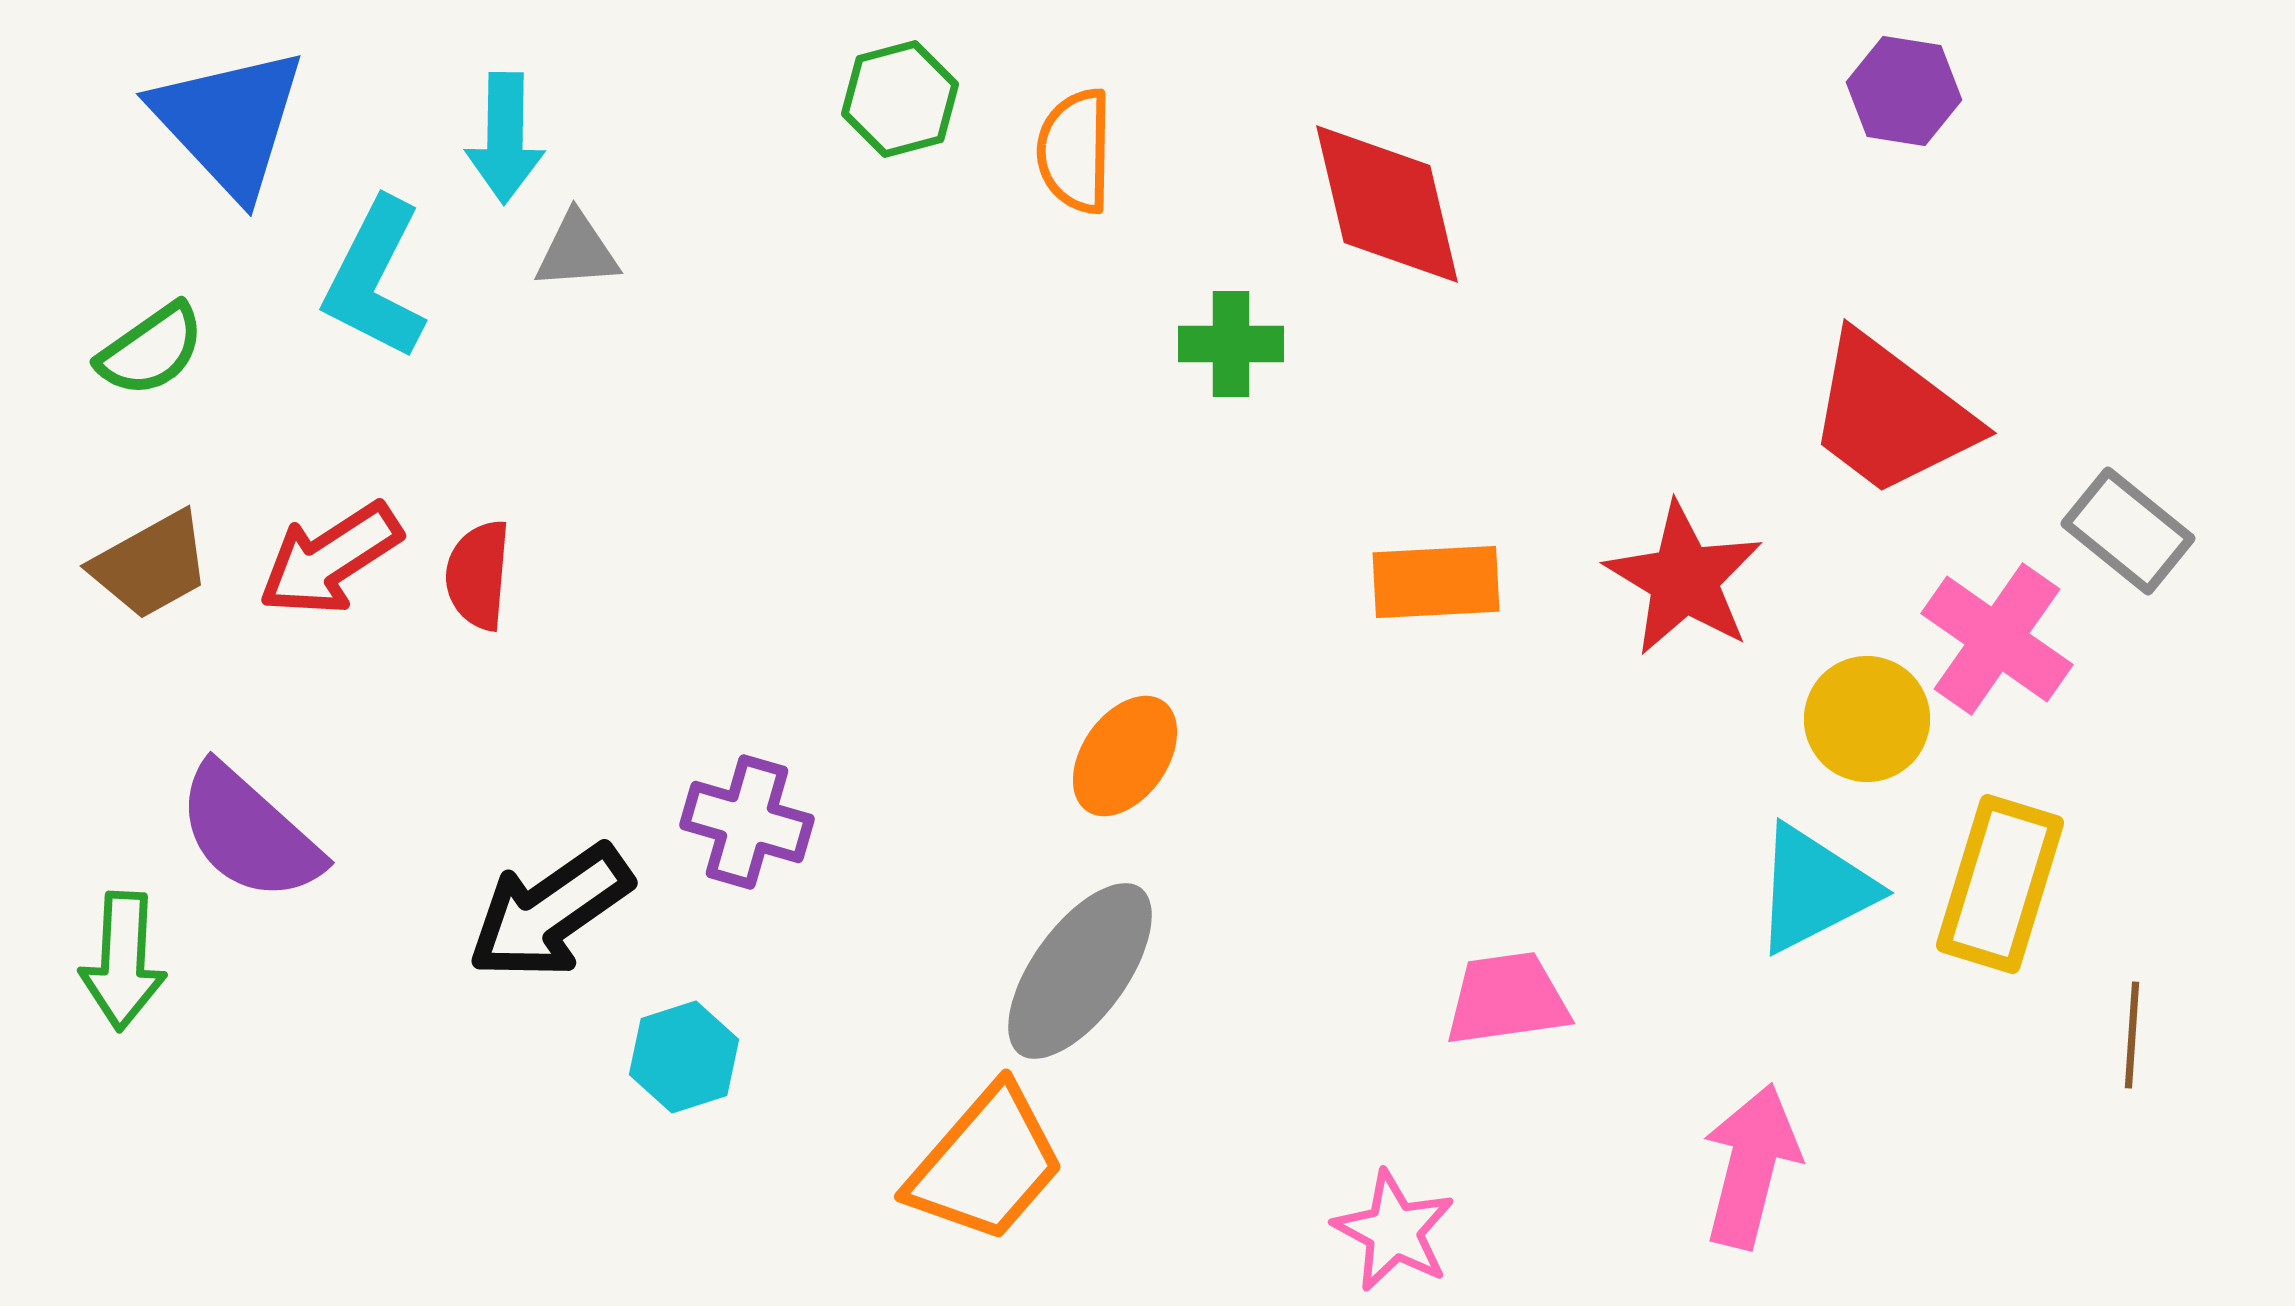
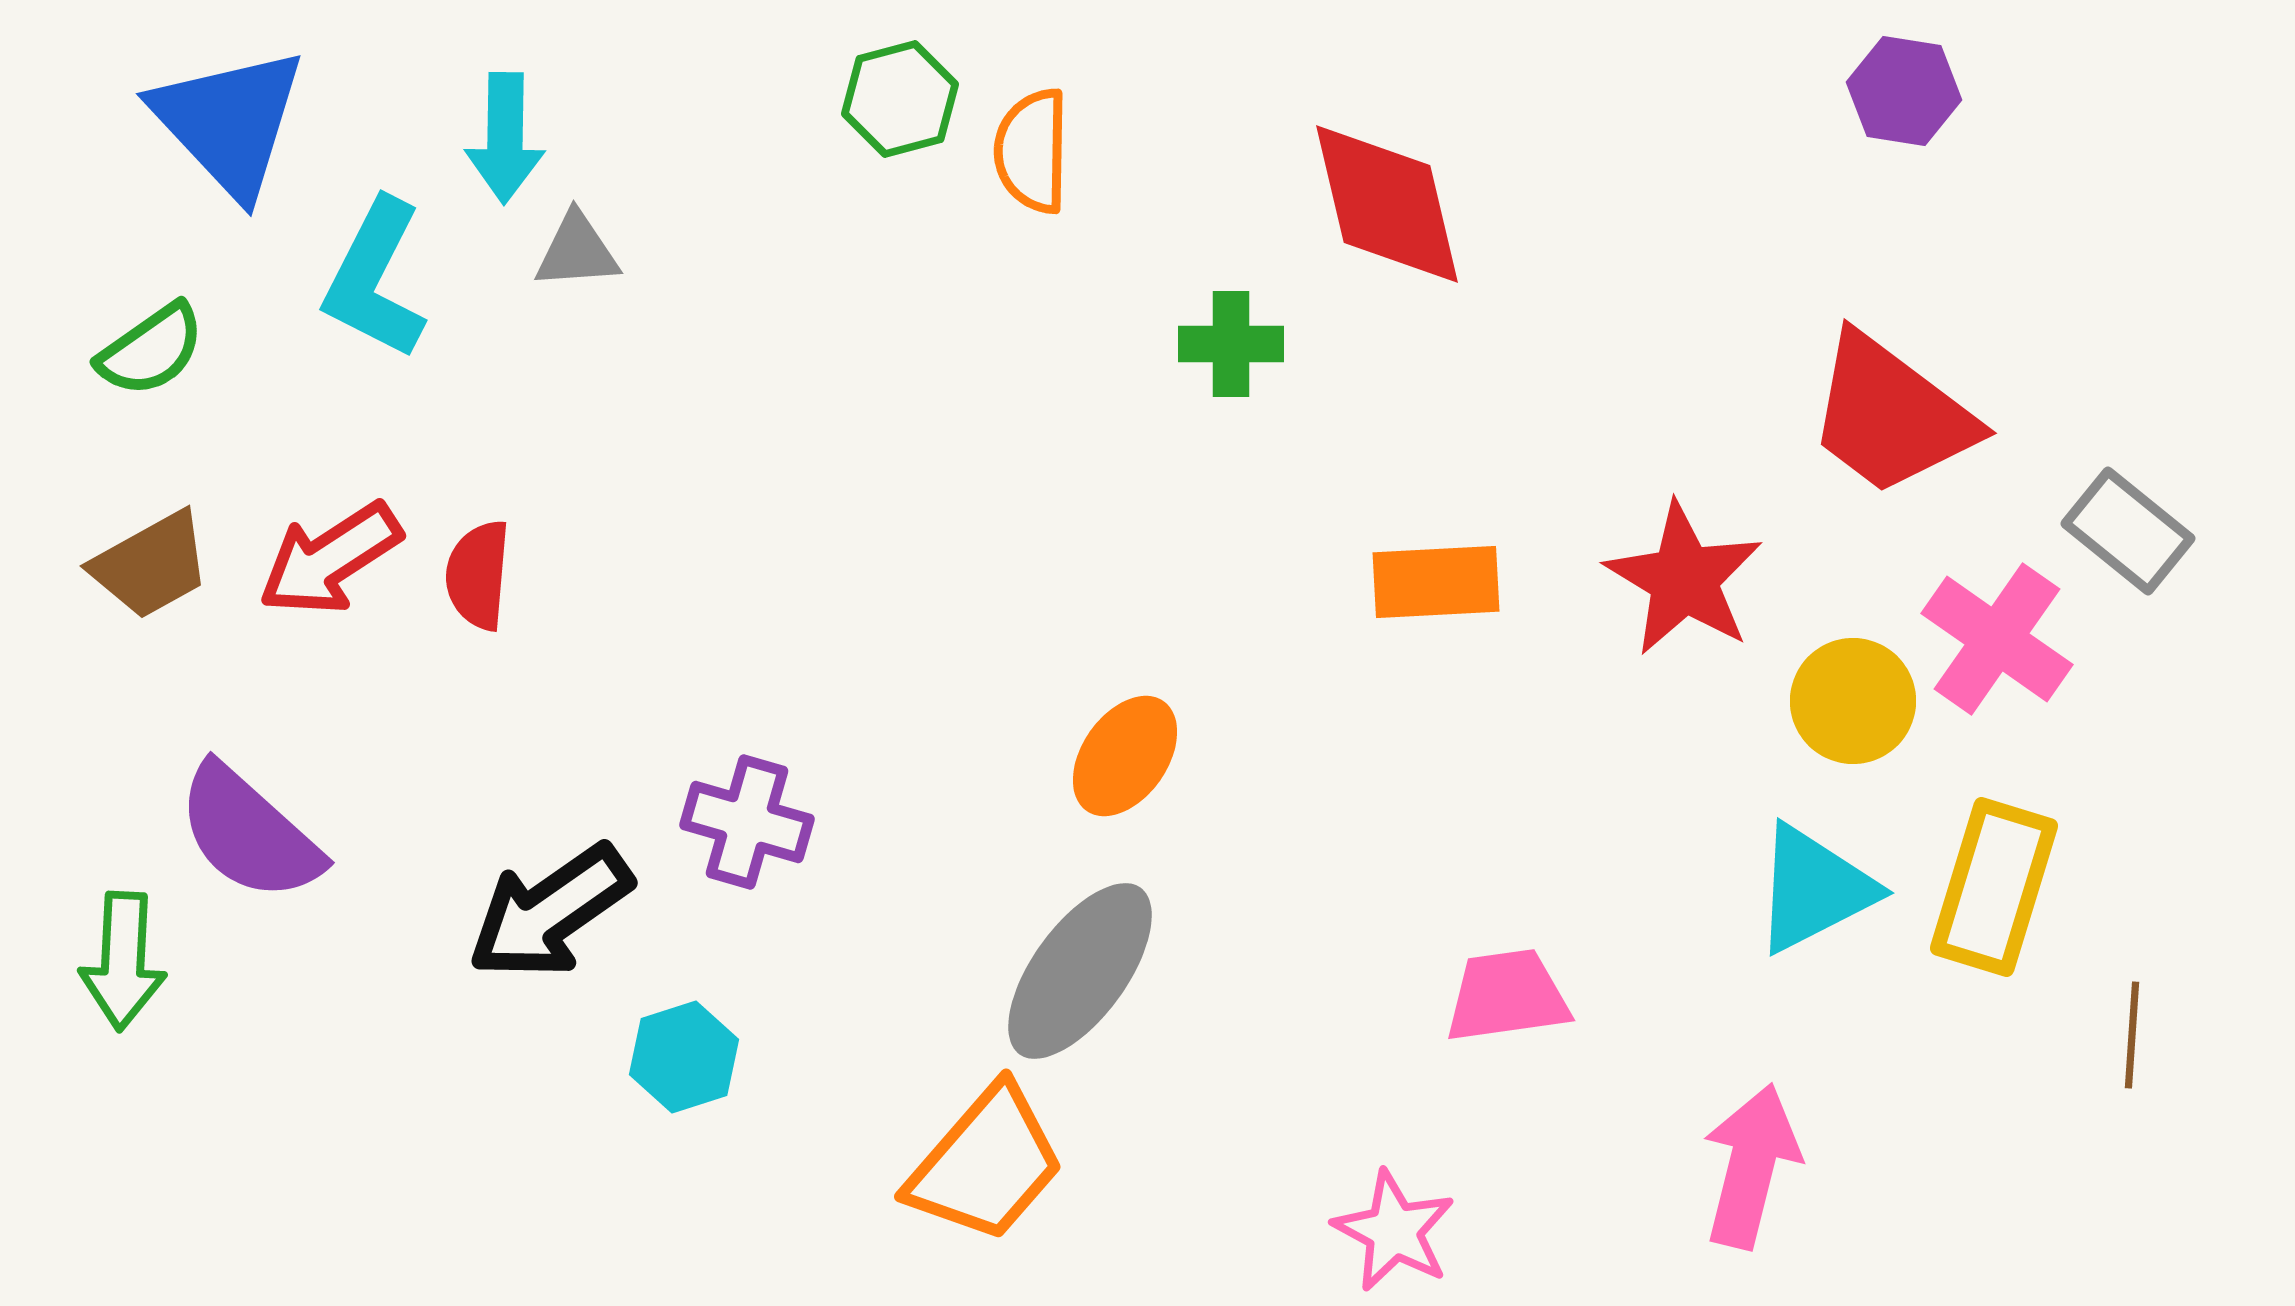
orange semicircle: moved 43 px left
yellow circle: moved 14 px left, 18 px up
yellow rectangle: moved 6 px left, 3 px down
pink trapezoid: moved 3 px up
